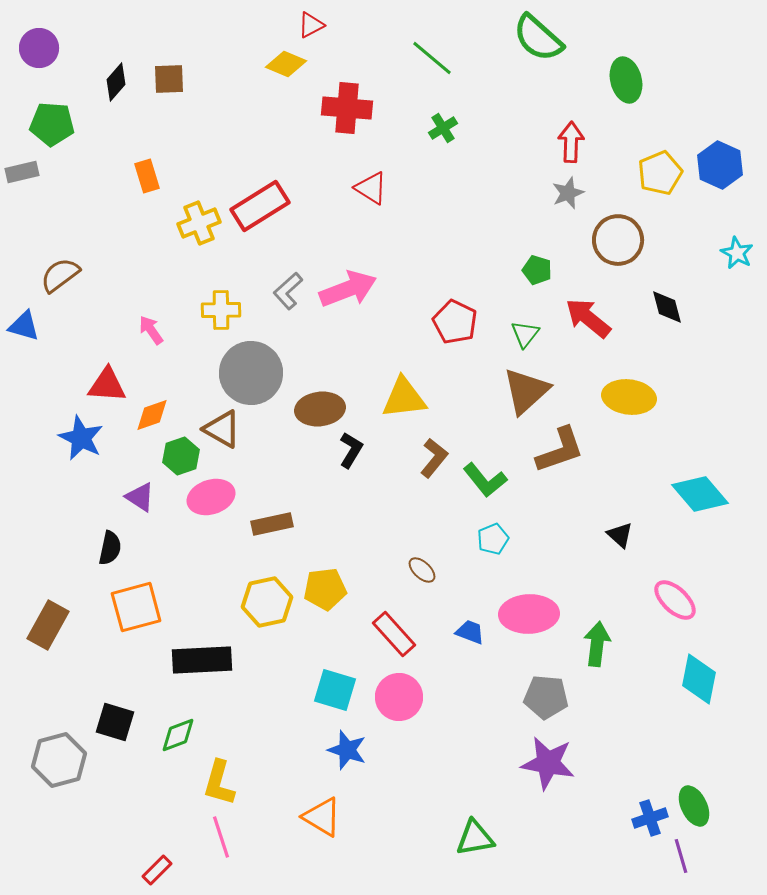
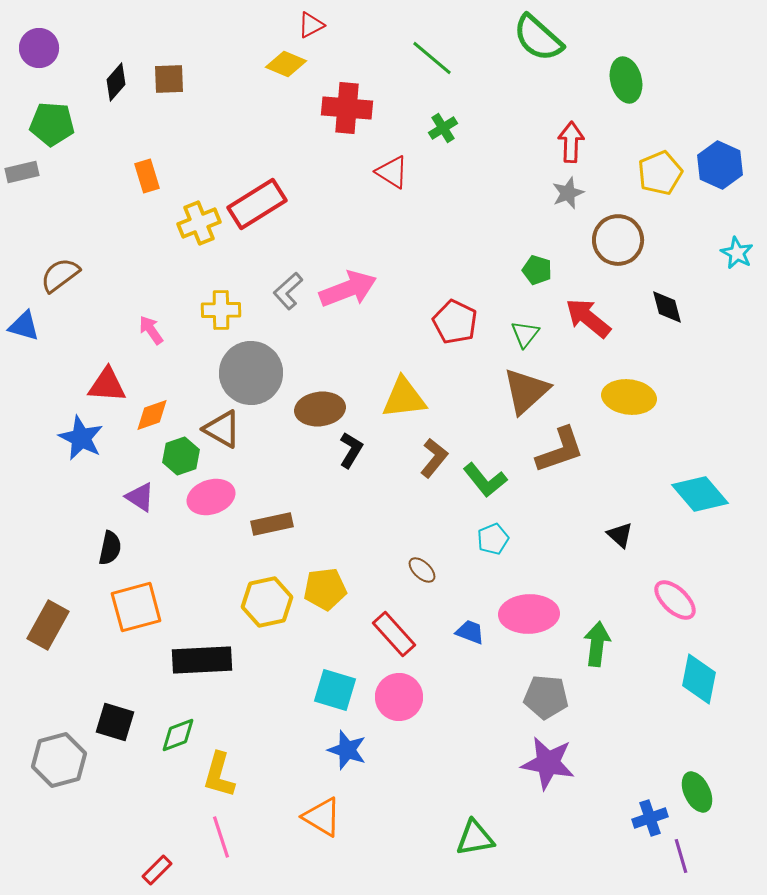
red triangle at (371, 188): moved 21 px right, 16 px up
red rectangle at (260, 206): moved 3 px left, 2 px up
yellow L-shape at (219, 783): moved 8 px up
green ellipse at (694, 806): moved 3 px right, 14 px up
